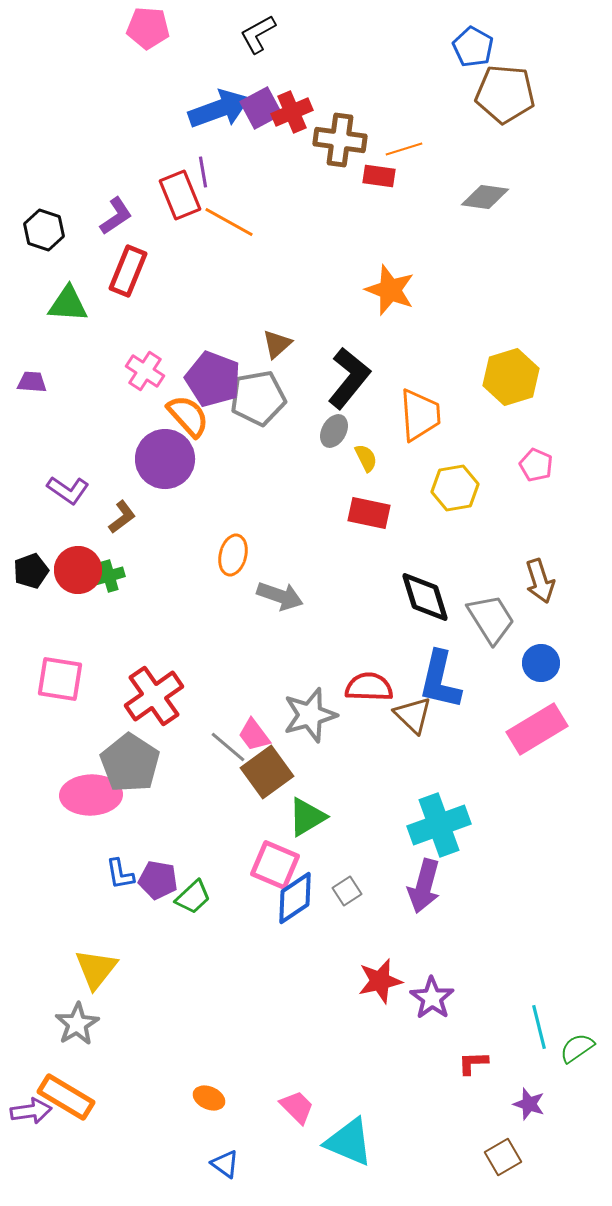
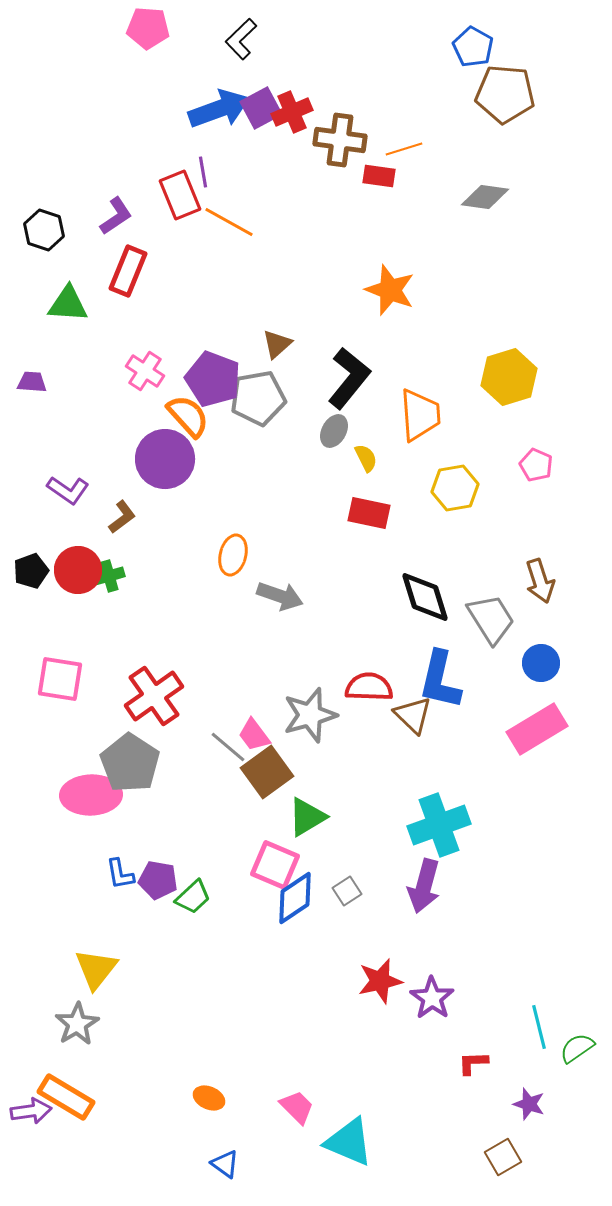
black L-shape at (258, 34): moved 17 px left, 5 px down; rotated 15 degrees counterclockwise
yellow hexagon at (511, 377): moved 2 px left
